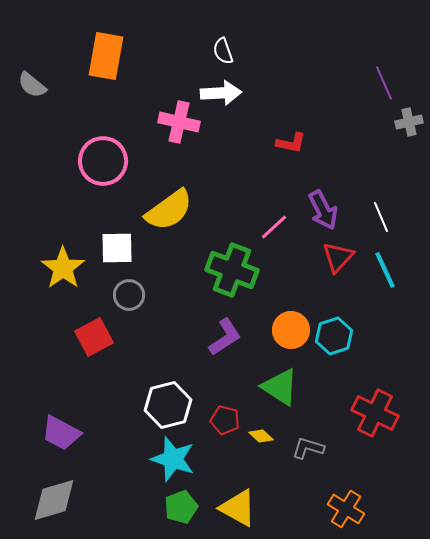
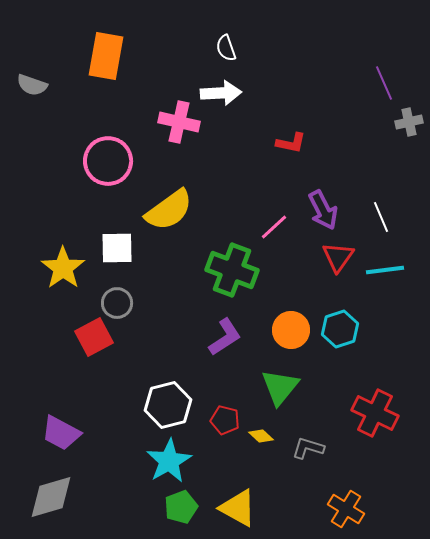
white semicircle: moved 3 px right, 3 px up
gray semicircle: rotated 20 degrees counterclockwise
pink circle: moved 5 px right
red triangle: rotated 8 degrees counterclockwise
cyan line: rotated 72 degrees counterclockwise
gray circle: moved 12 px left, 8 px down
cyan hexagon: moved 6 px right, 7 px up
green triangle: rotated 36 degrees clockwise
cyan star: moved 4 px left, 2 px down; rotated 24 degrees clockwise
gray diamond: moved 3 px left, 3 px up
